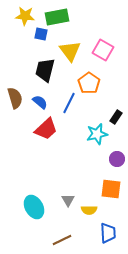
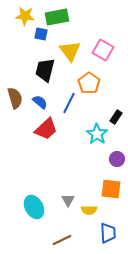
cyan star: rotated 25 degrees counterclockwise
